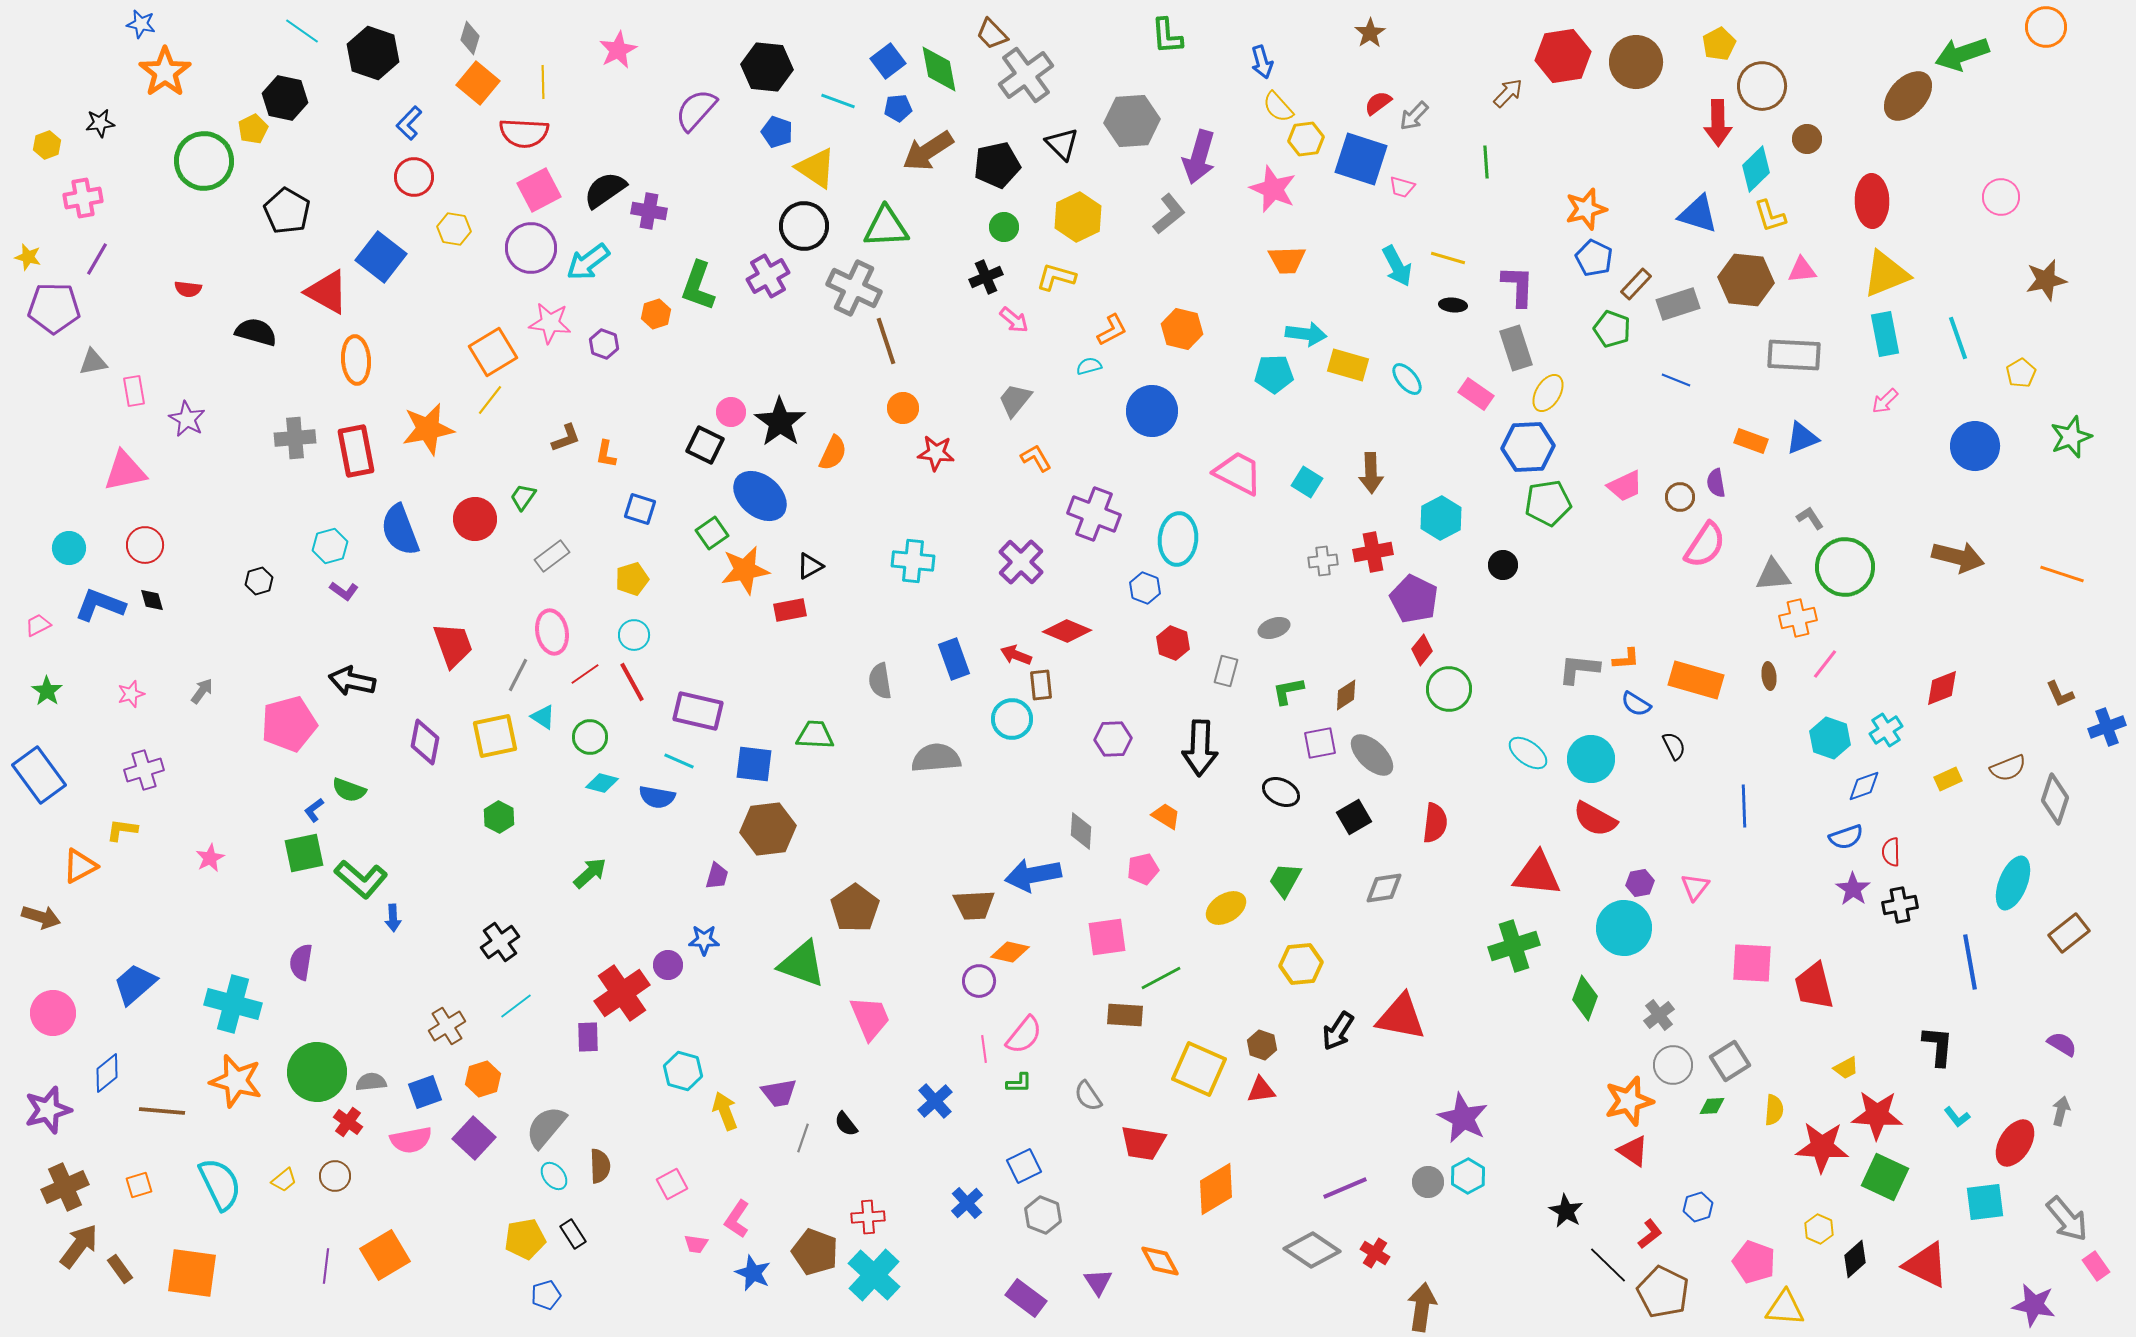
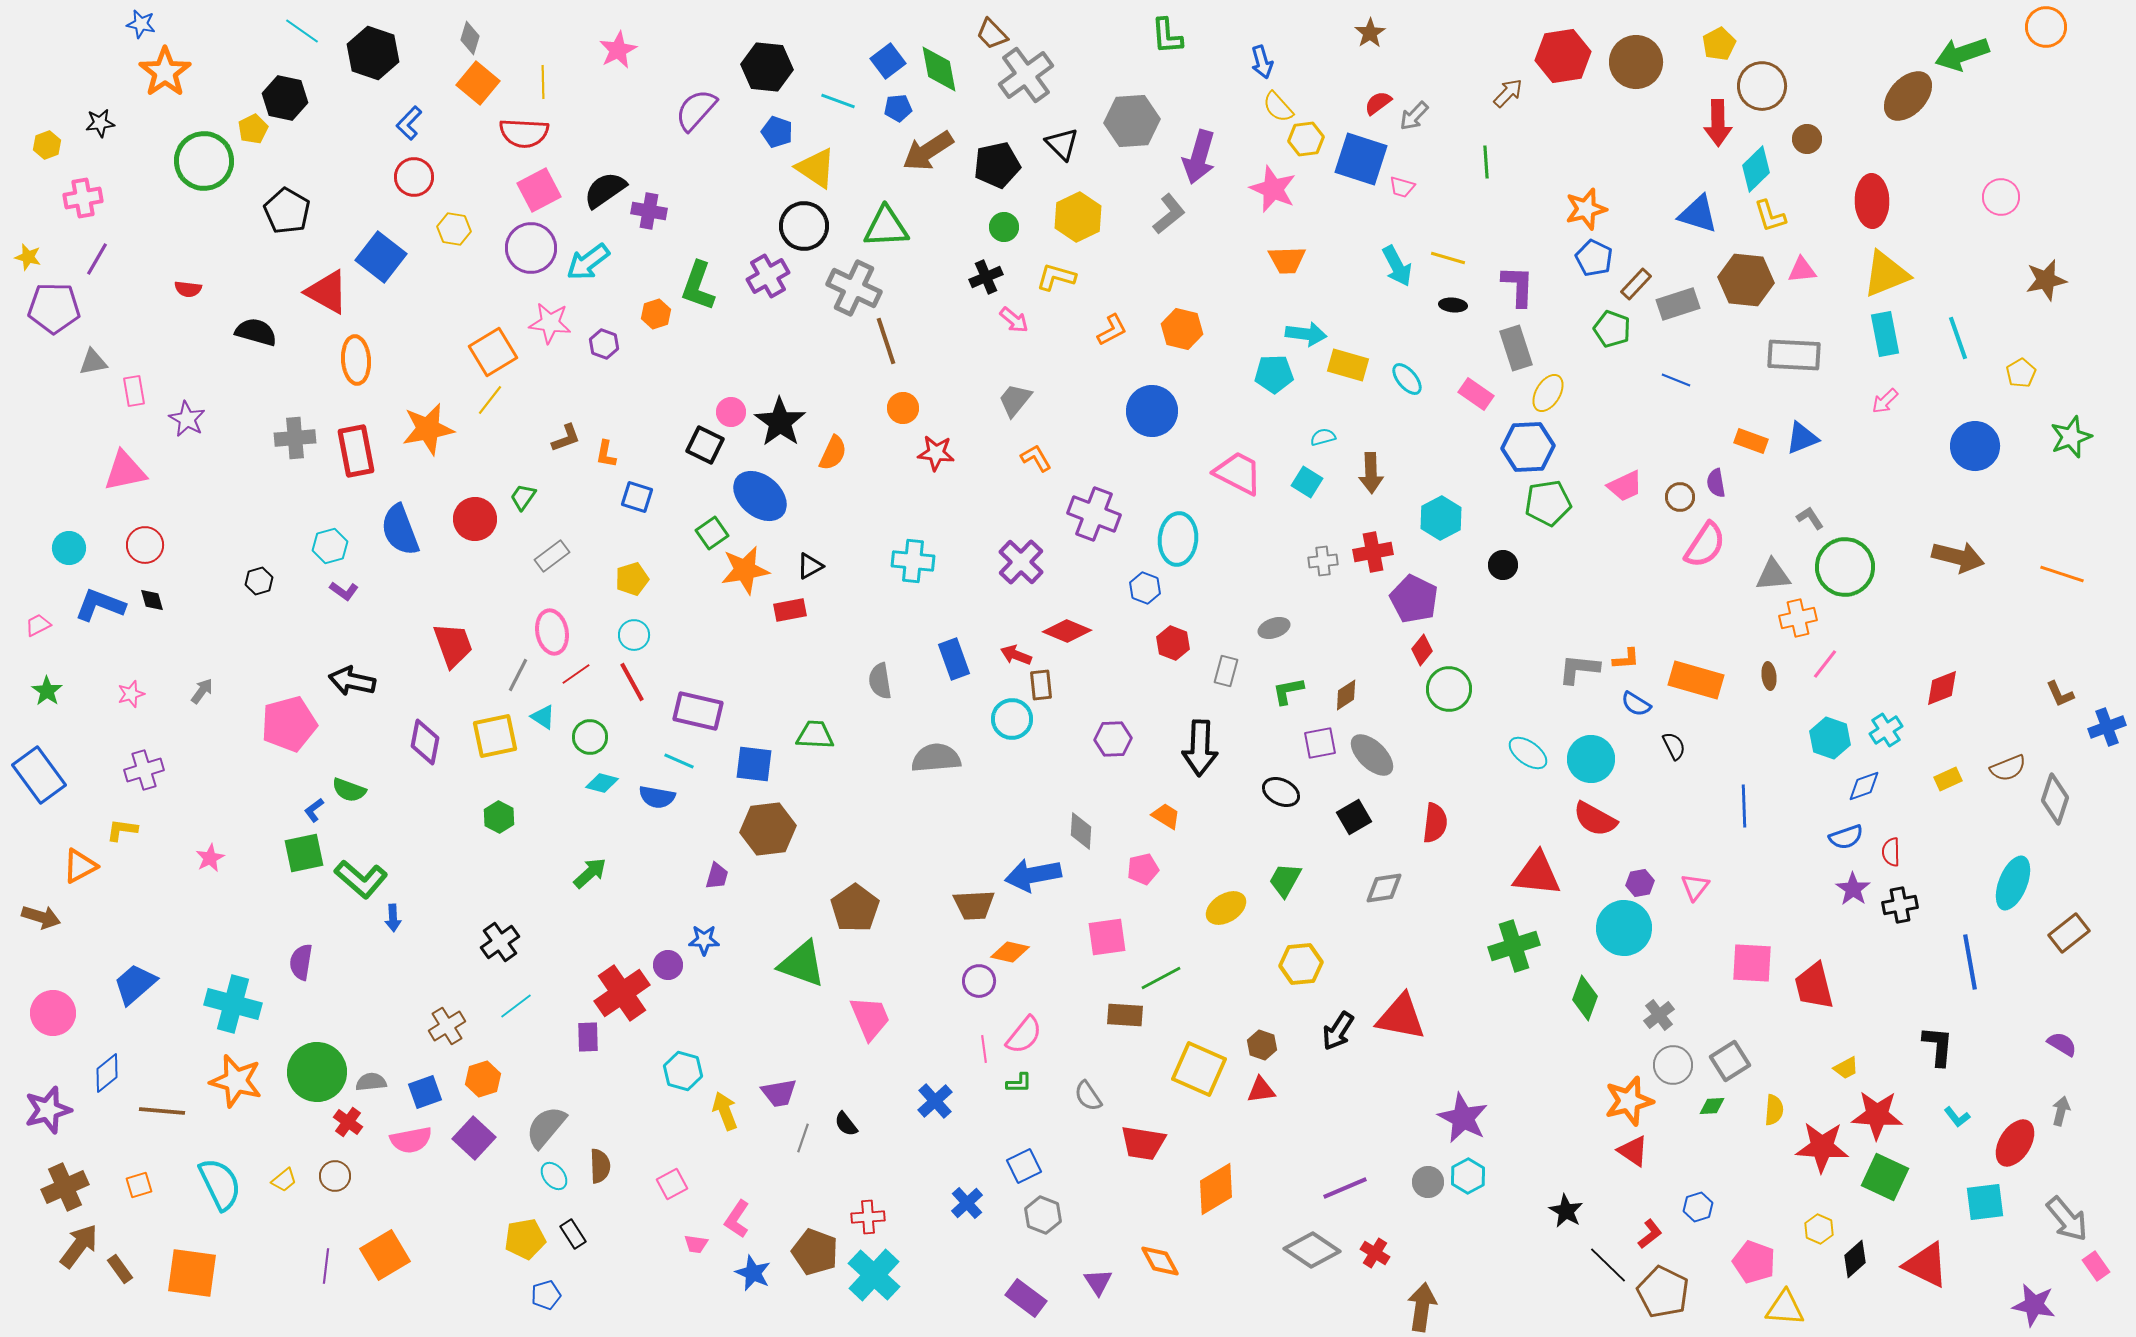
cyan semicircle at (1089, 366): moved 234 px right, 71 px down
blue square at (640, 509): moved 3 px left, 12 px up
red line at (585, 674): moved 9 px left
